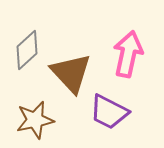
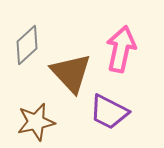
gray diamond: moved 5 px up
pink arrow: moved 7 px left, 5 px up
brown star: moved 1 px right, 2 px down
